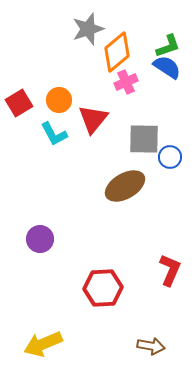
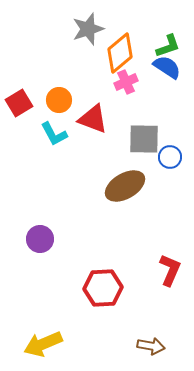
orange diamond: moved 3 px right, 1 px down
red triangle: rotated 48 degrees counterclockwise
